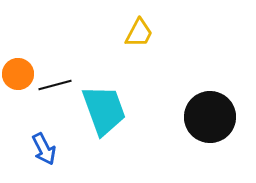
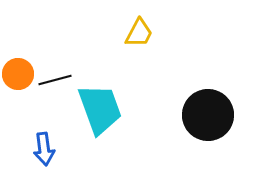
black line: moved 5 px up
cyan trapezoid: moved 4 px left, 1 px up
black circle: moved 2 px left, 2 px up
blue arrow: rotated 20 degrees clockwise
